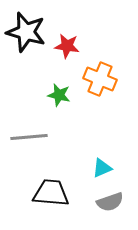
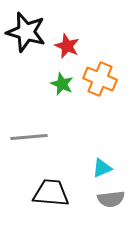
red star: rotated 15 degrees clockwise
green star: moved 3 px right, 11 px up; rotated 10 degrees clockwise
gray semicircle: moved 1 px right, 3 px up; rotated 12 degrees clockwise
